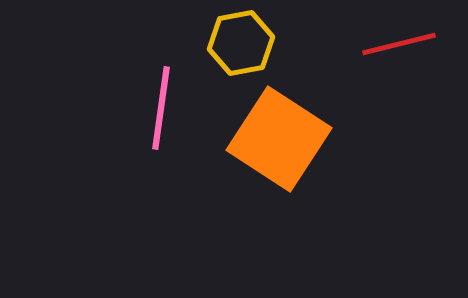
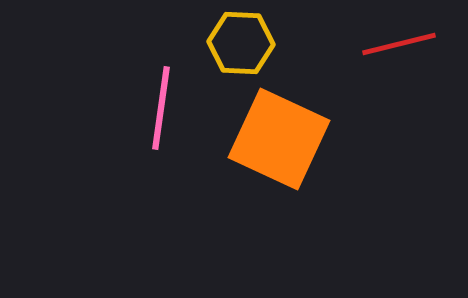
yellow hexagon: rotated 14 degrees clockwise
orange square: rotated 8 degrees counterclockwise
